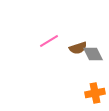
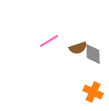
gray diamond: rotated 25 degrees clockwise
orange cross: moved 2 px left, 1 px up; rotated 36 degrees clockwise
